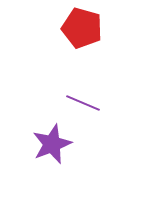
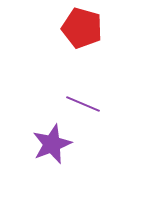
purple line: moved 1 px down
